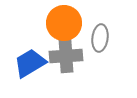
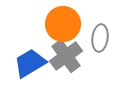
orange circle: moved 1 px left, 1 px down
gray cross: rotated 32 degrees counterclockwise
